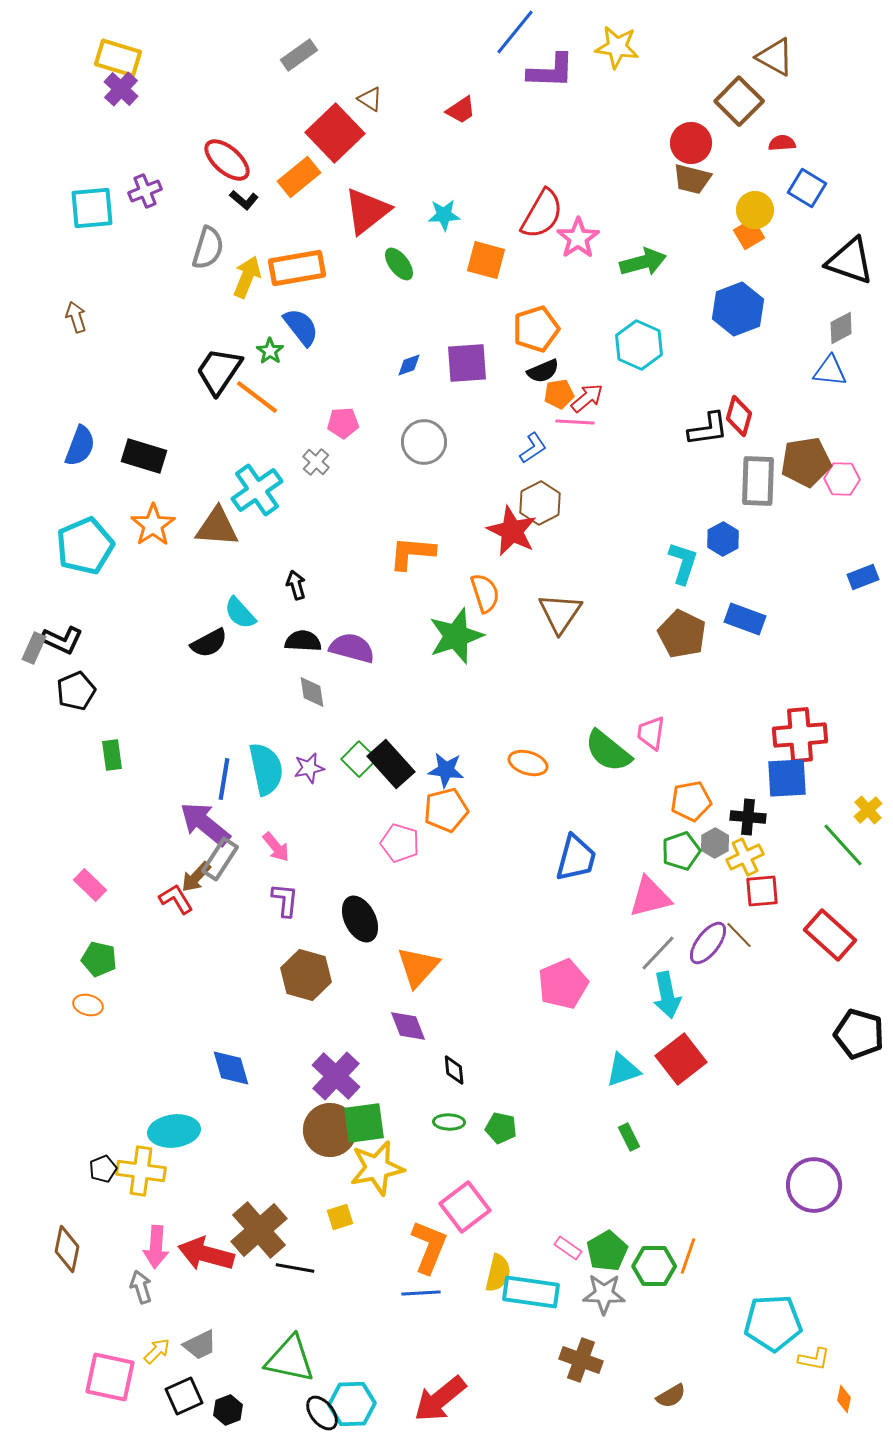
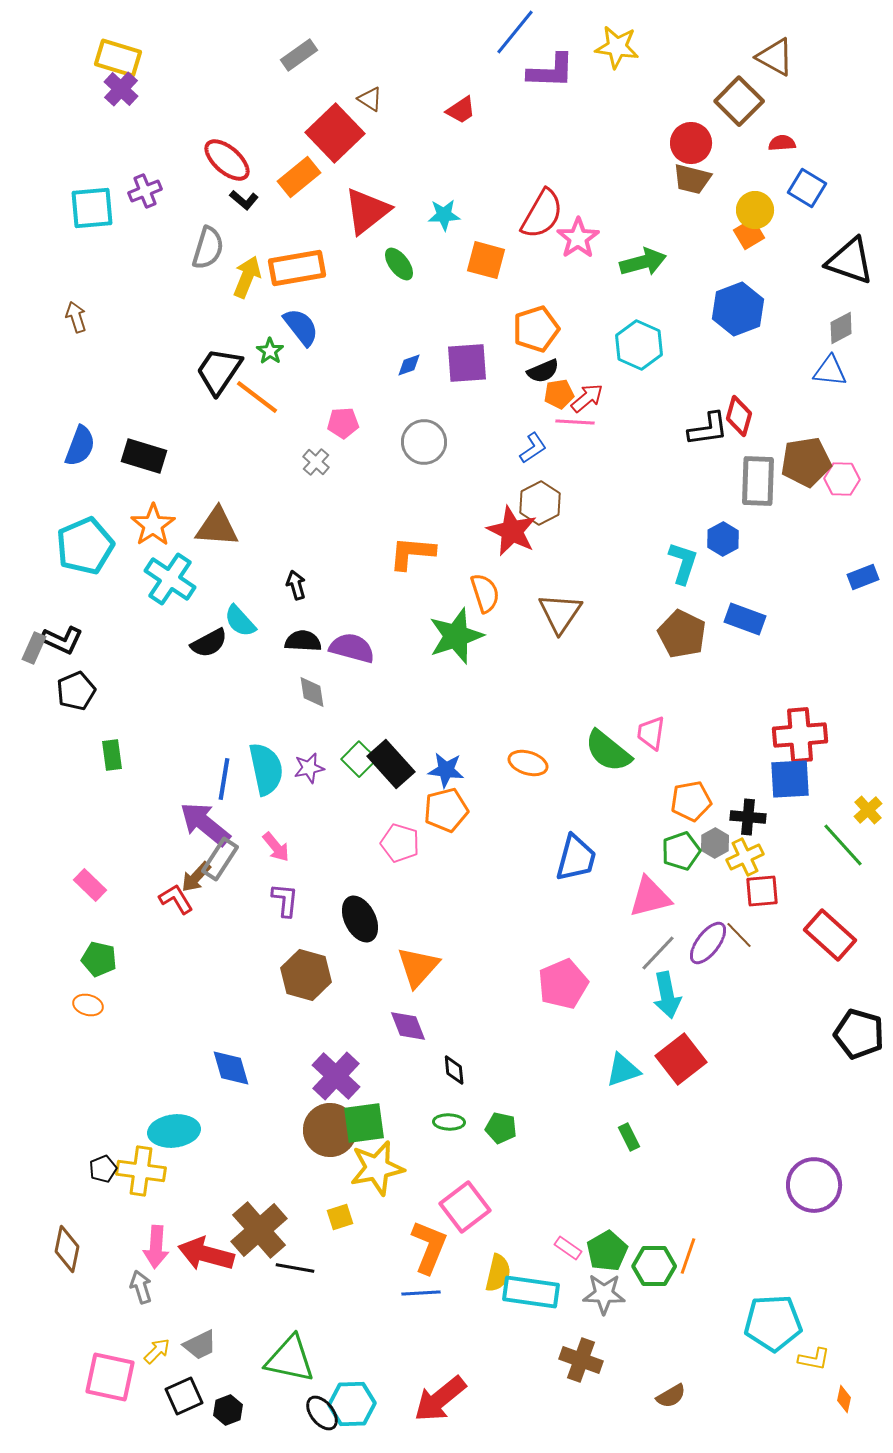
cyan cross at (257, 490): moved 87 px left, 89 px down; rotated 21 degrees counterclockwise
cyan semicircle at (240, 613): moved 8 px down
blue square at (787, 778): moved 3 px right, 1 px down
